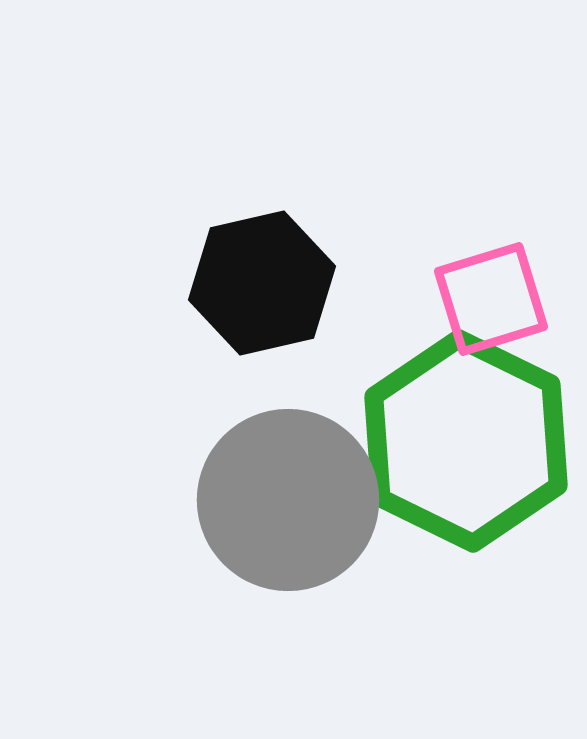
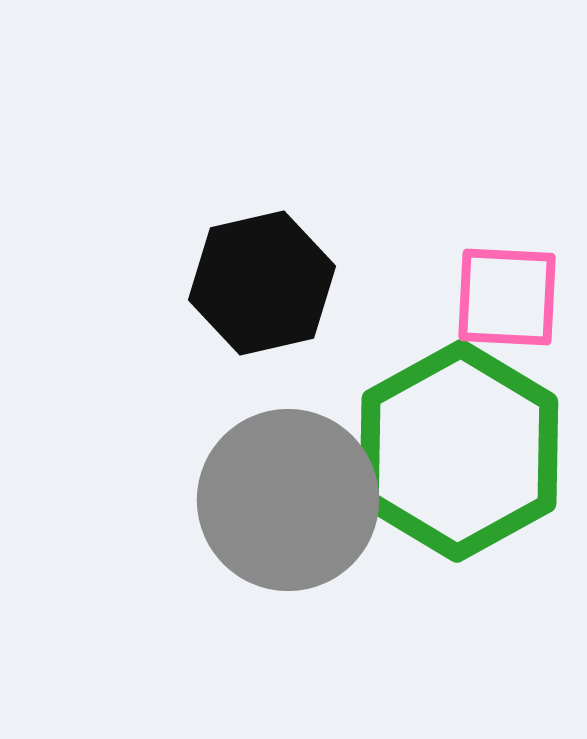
pink square: moved 16 px right, 2 px up; rotated 20 degrees clockwise
green hexagon: moved 7 px left, 10 px down; rotated 5 degrees clockwise
